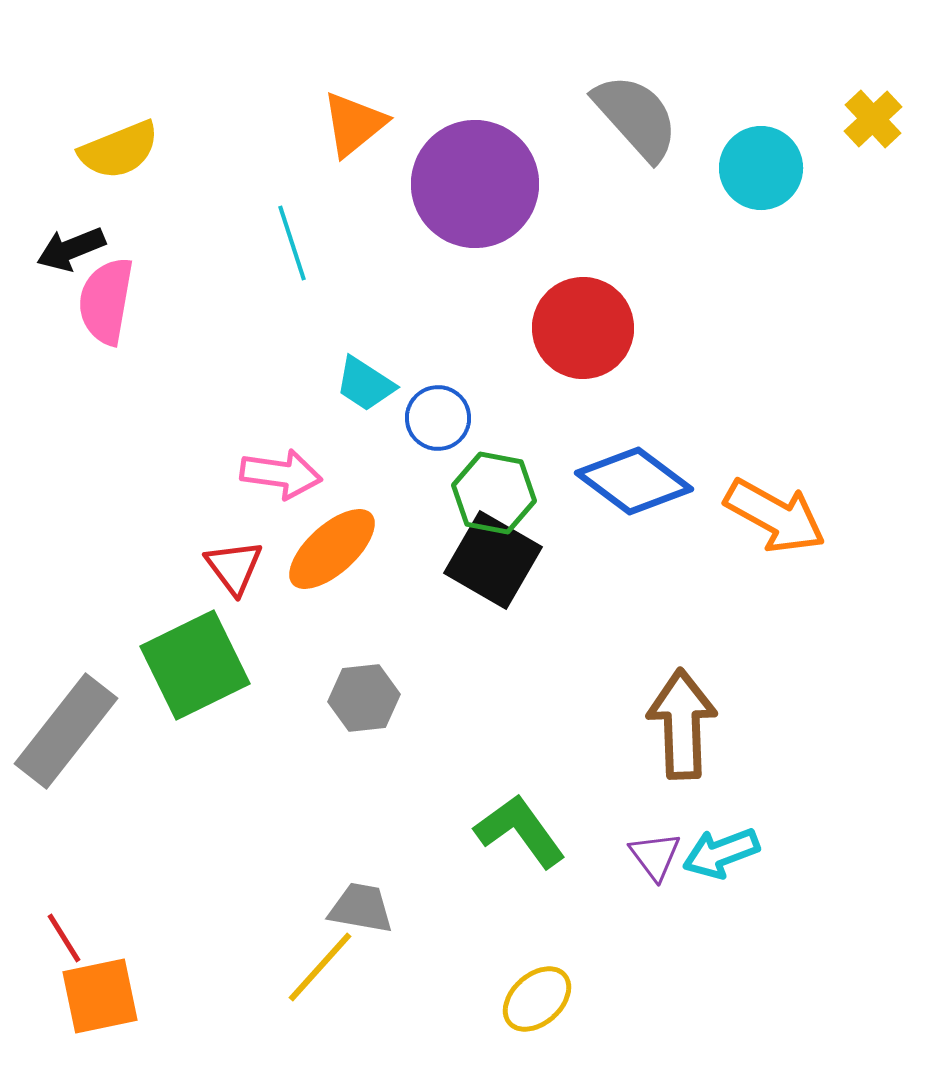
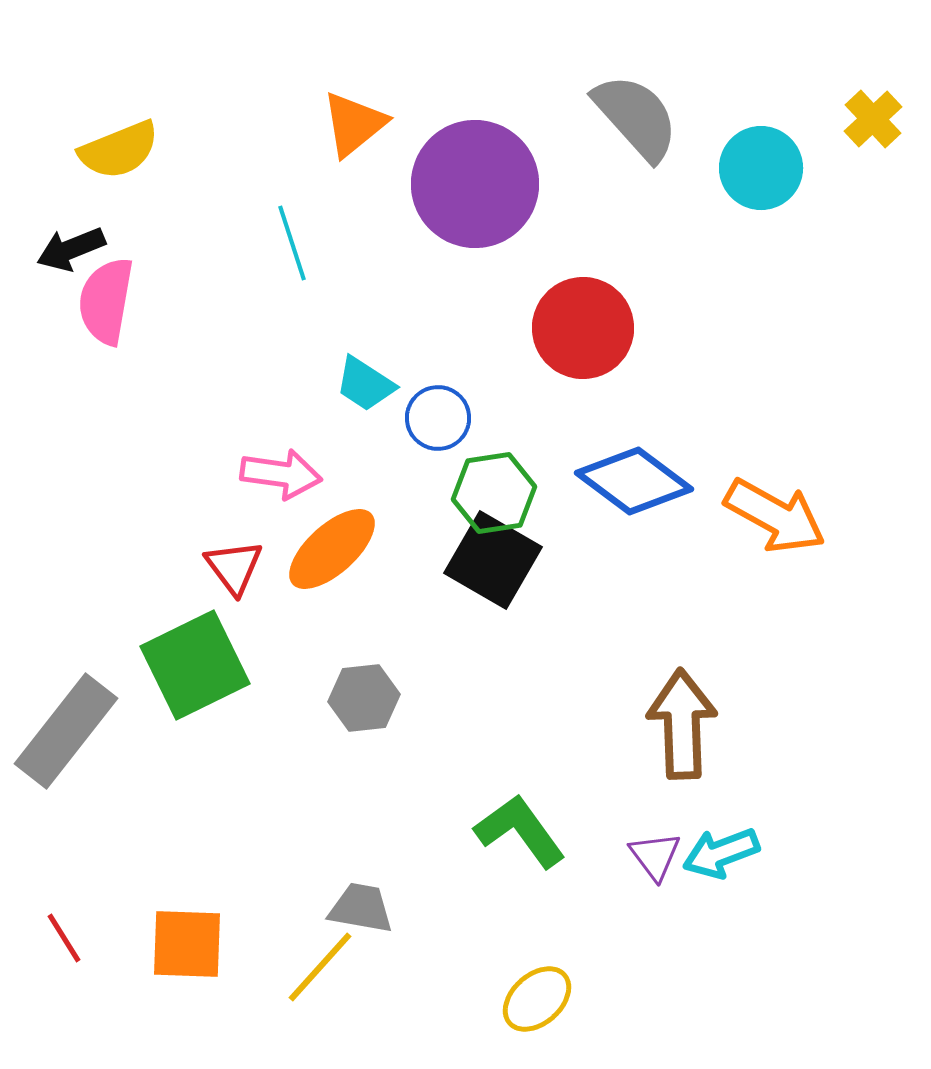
green hexagon: rotated 20 degrees counterclockwise
orange square: moved 87 px right, 52 px up; rotated 14 degrees clockwise
